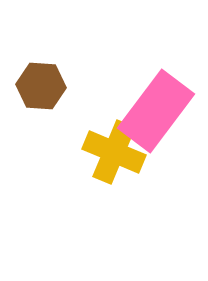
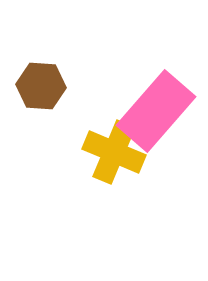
pink rectangle: rotated 4 degrees clockwise
